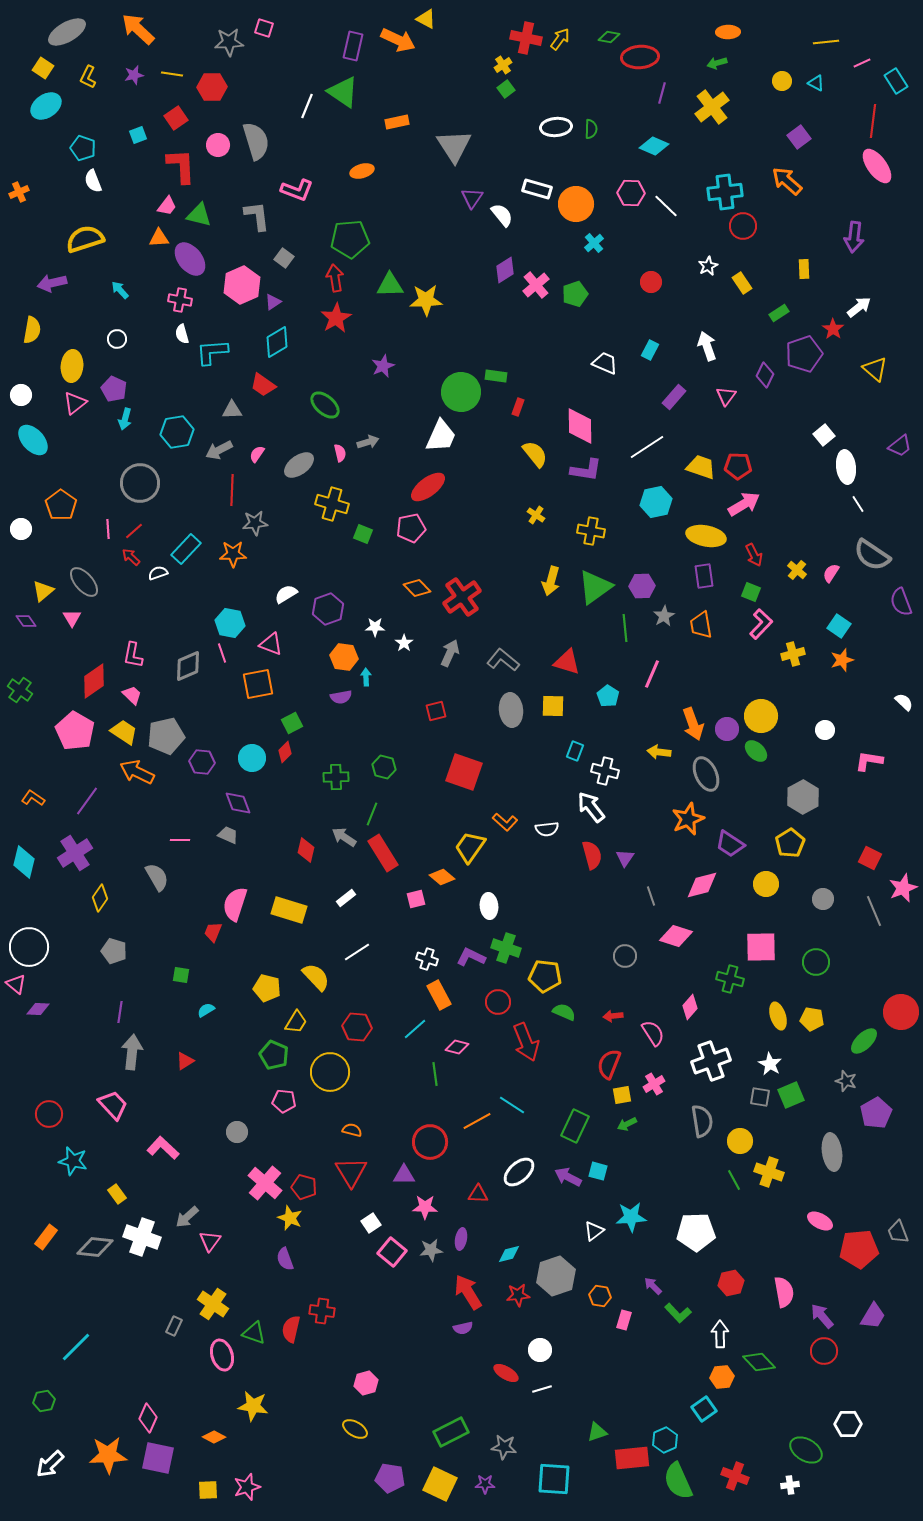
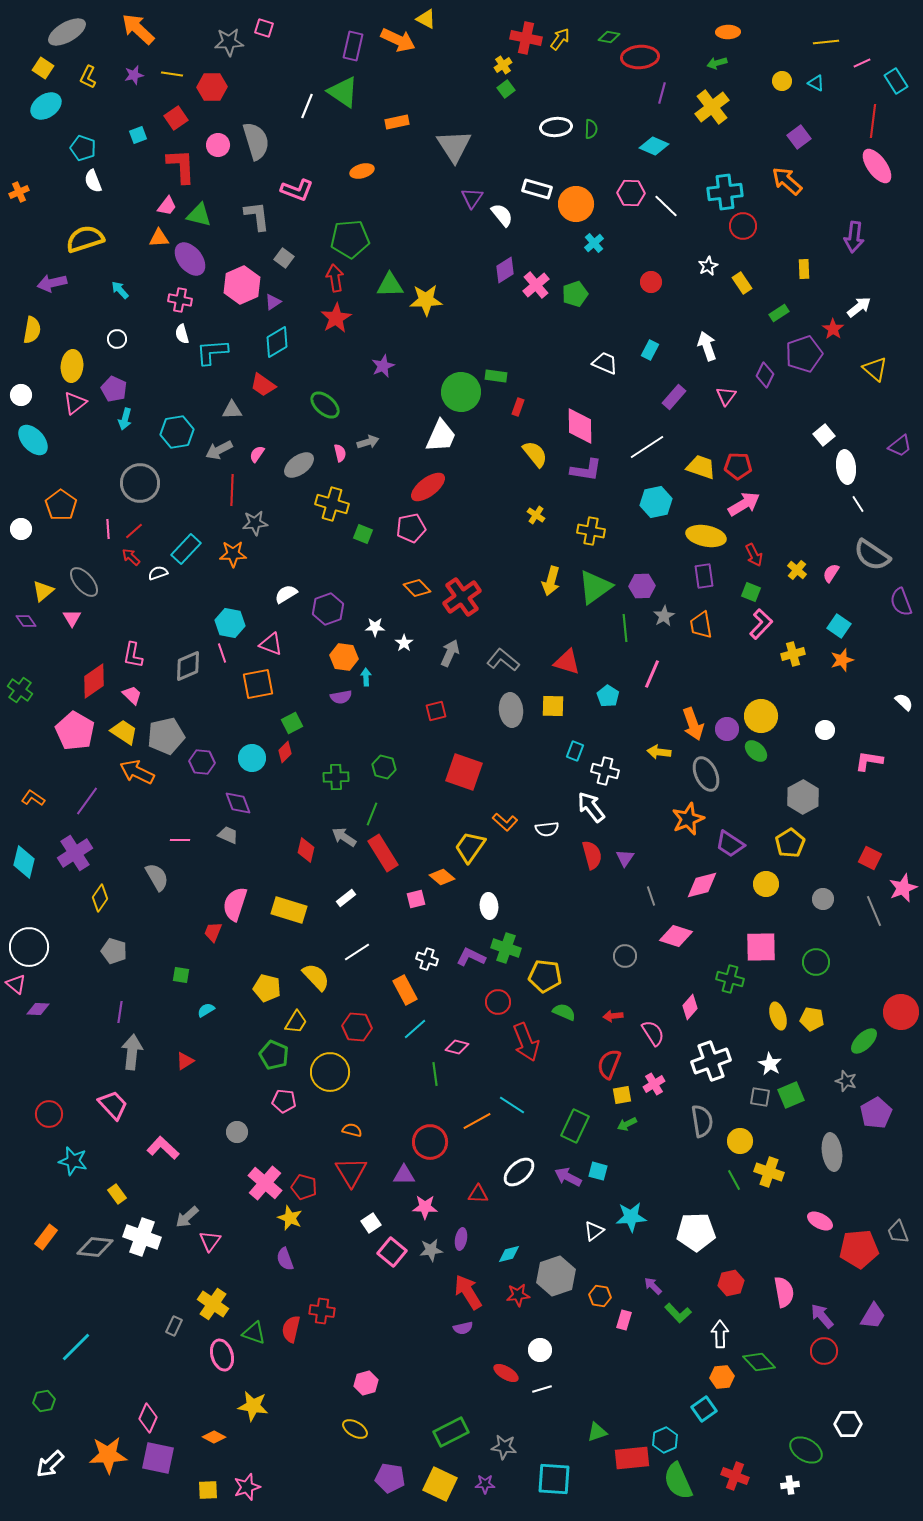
orange rectangle at (439, 995): moved 34 px left, 5 px up
